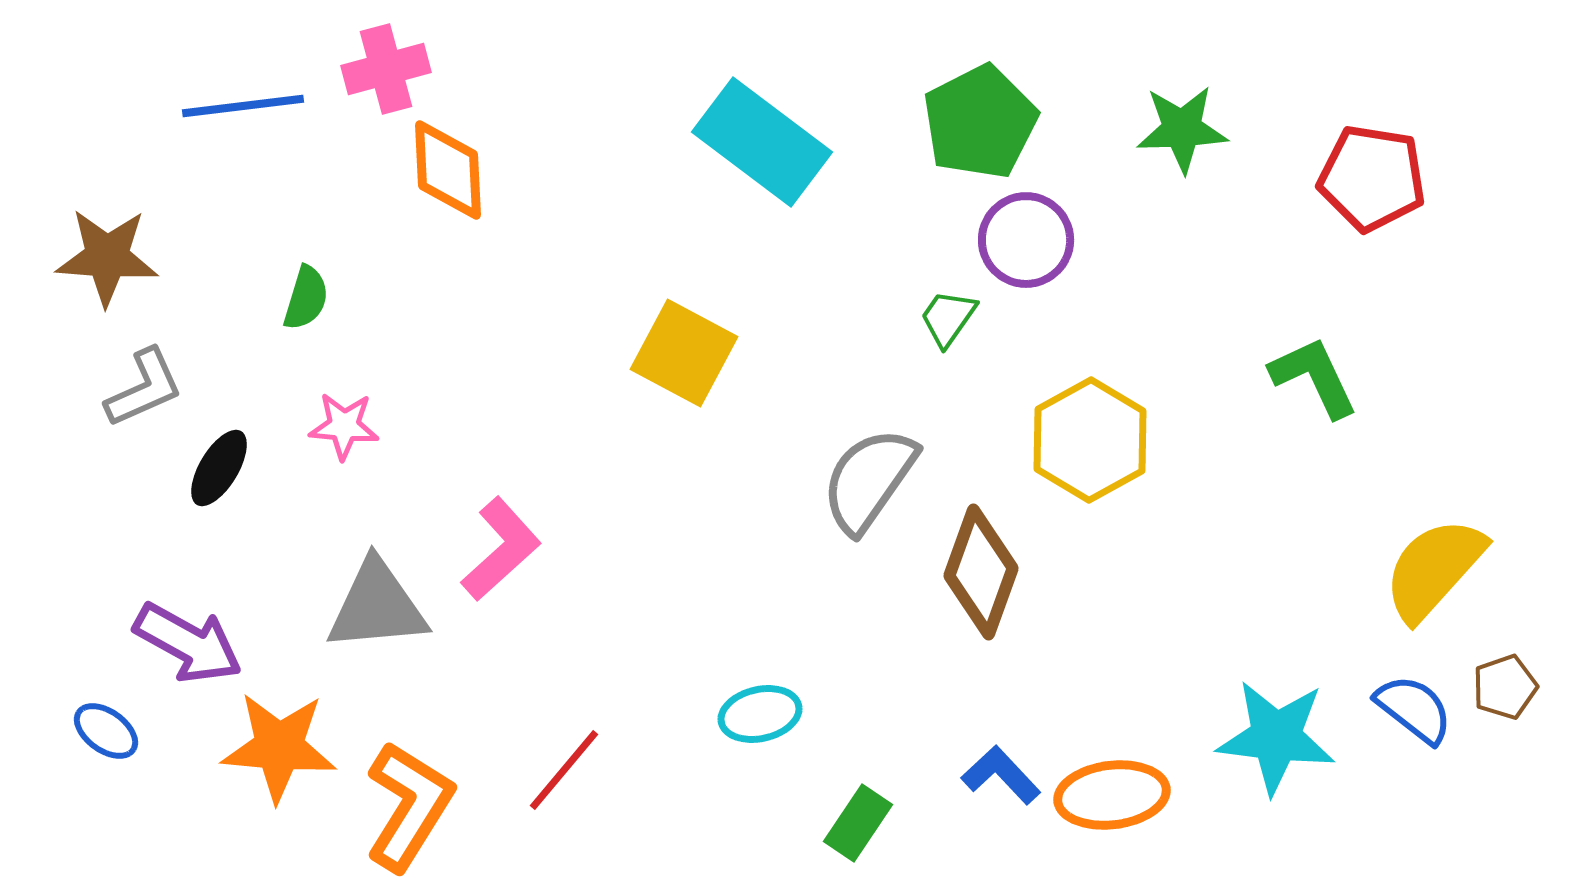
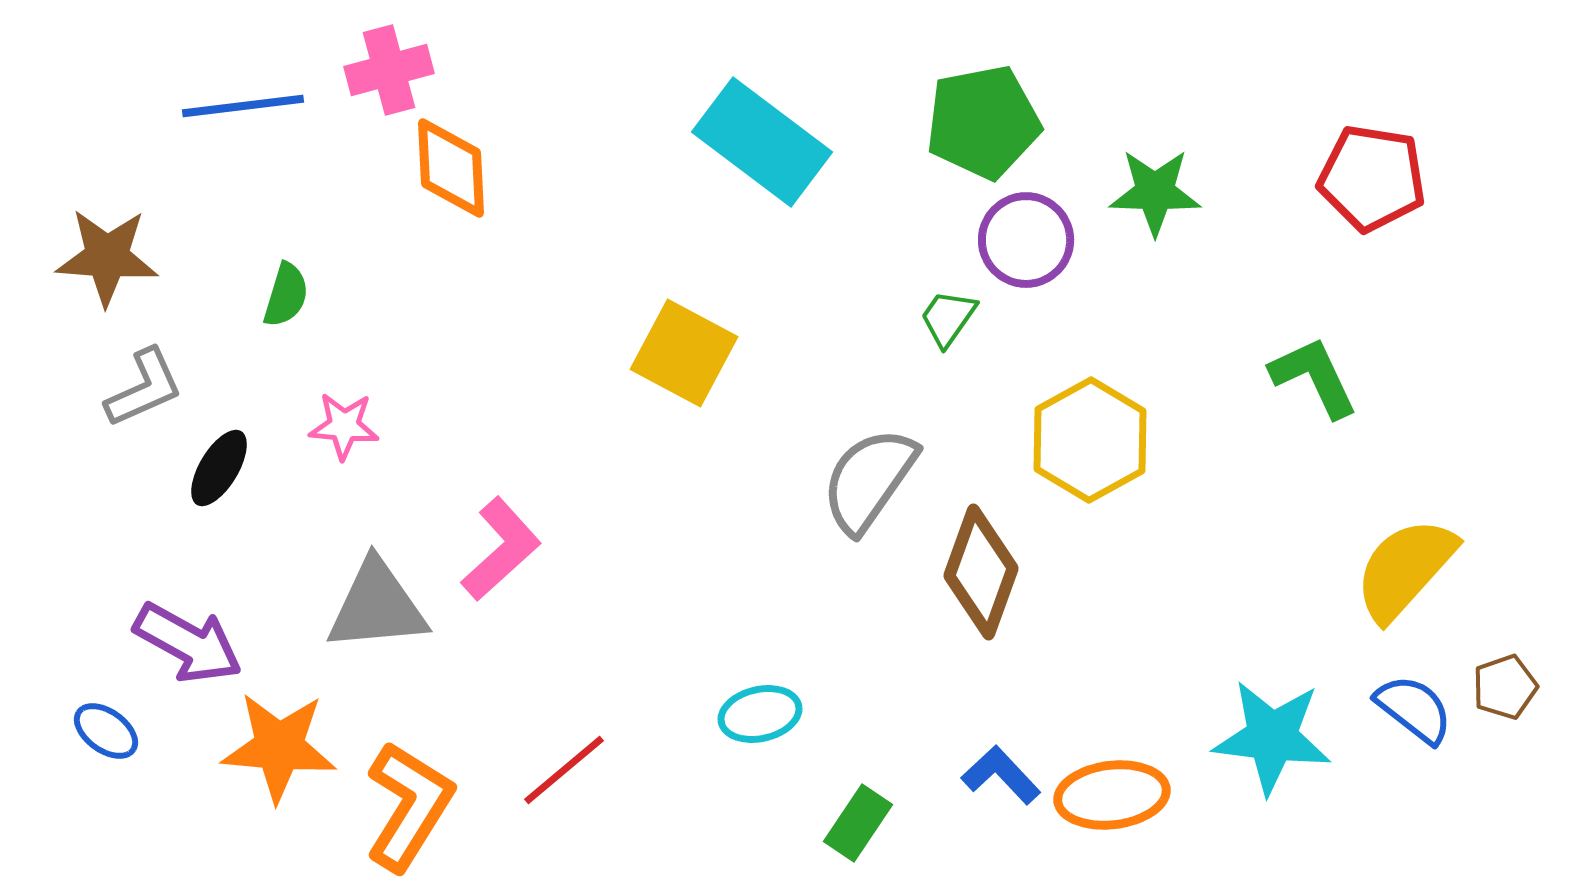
pink cross: moved 3 px right, 1 px down
green pentagon: moved 3 px right; rotated 16 degrees clockwise
green star: moved 27 px left, 63 px down; rotated 4 degrees clockwise
orange diamond: moved 3 px right, 2 px up
green semicircle: moved 20 px left, 3 px up
yellow semicircle: moved 29 px left
cyan star: moved 4 px left
red line: rotated 10 degrees clockwise
